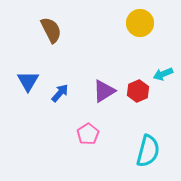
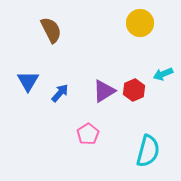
red hexagon: moved 4 px left, 1 px up
